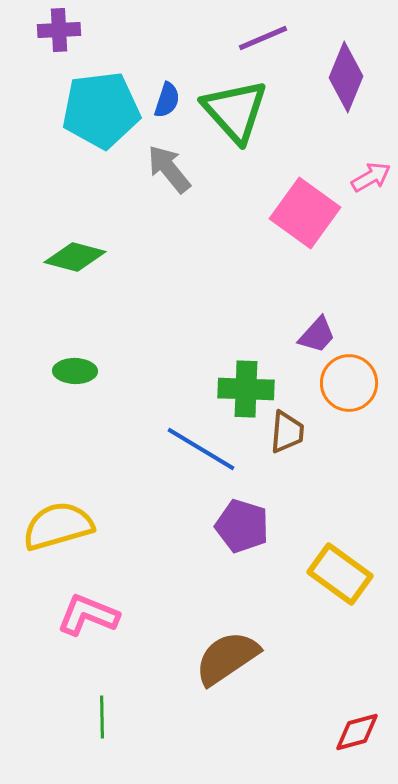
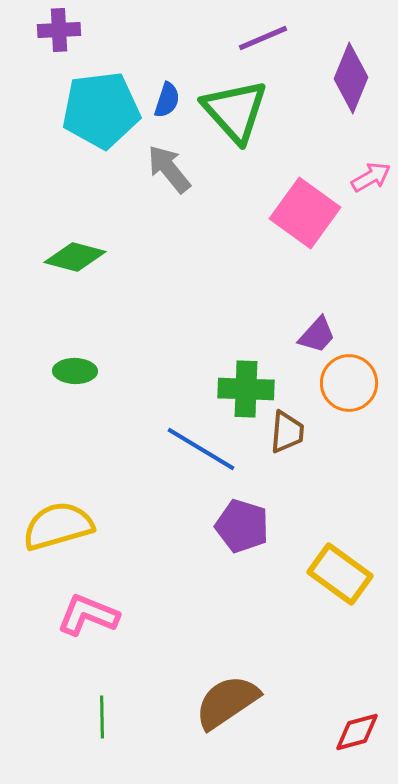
purple diamond: moved 5 px right, 1 px down
brown semicircle: moved 44 px down
